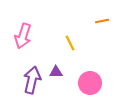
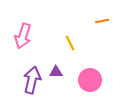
pink circle: moved 3 px up
